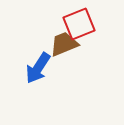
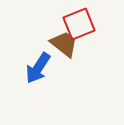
brown trapezoid: rotated 60 degrees clockwise
